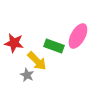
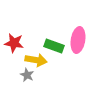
pink ellipse: moved 4 px down; rotated 20 degrees counterclockwise
yellow arrow: moved 1 px left, 1 px up; rotated 35 degrees counterclockwise
